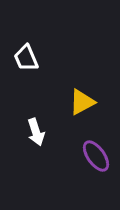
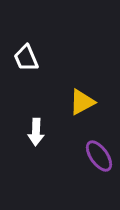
white arrow: rotated 20 degrees clockwise
purple ellipse: moved 3 px right
